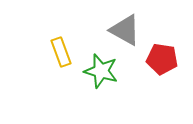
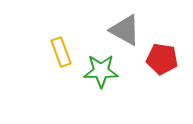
green star: rotated 16 degrees counterclockwise
